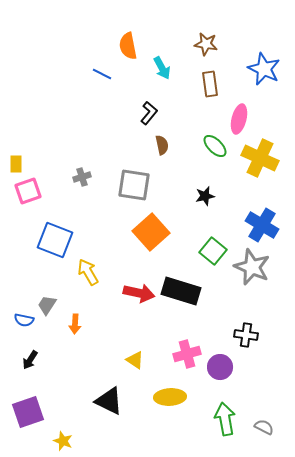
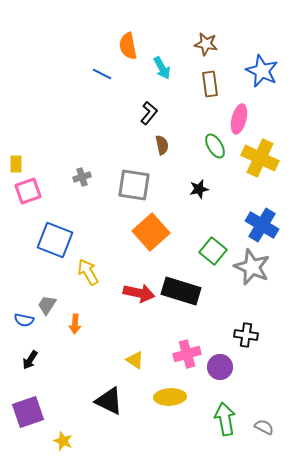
blue star: moved 2 px left, 2 px down
green ellipse: rotated 15 degrees clockwise
black star: moved 6 px left, 7 px up
